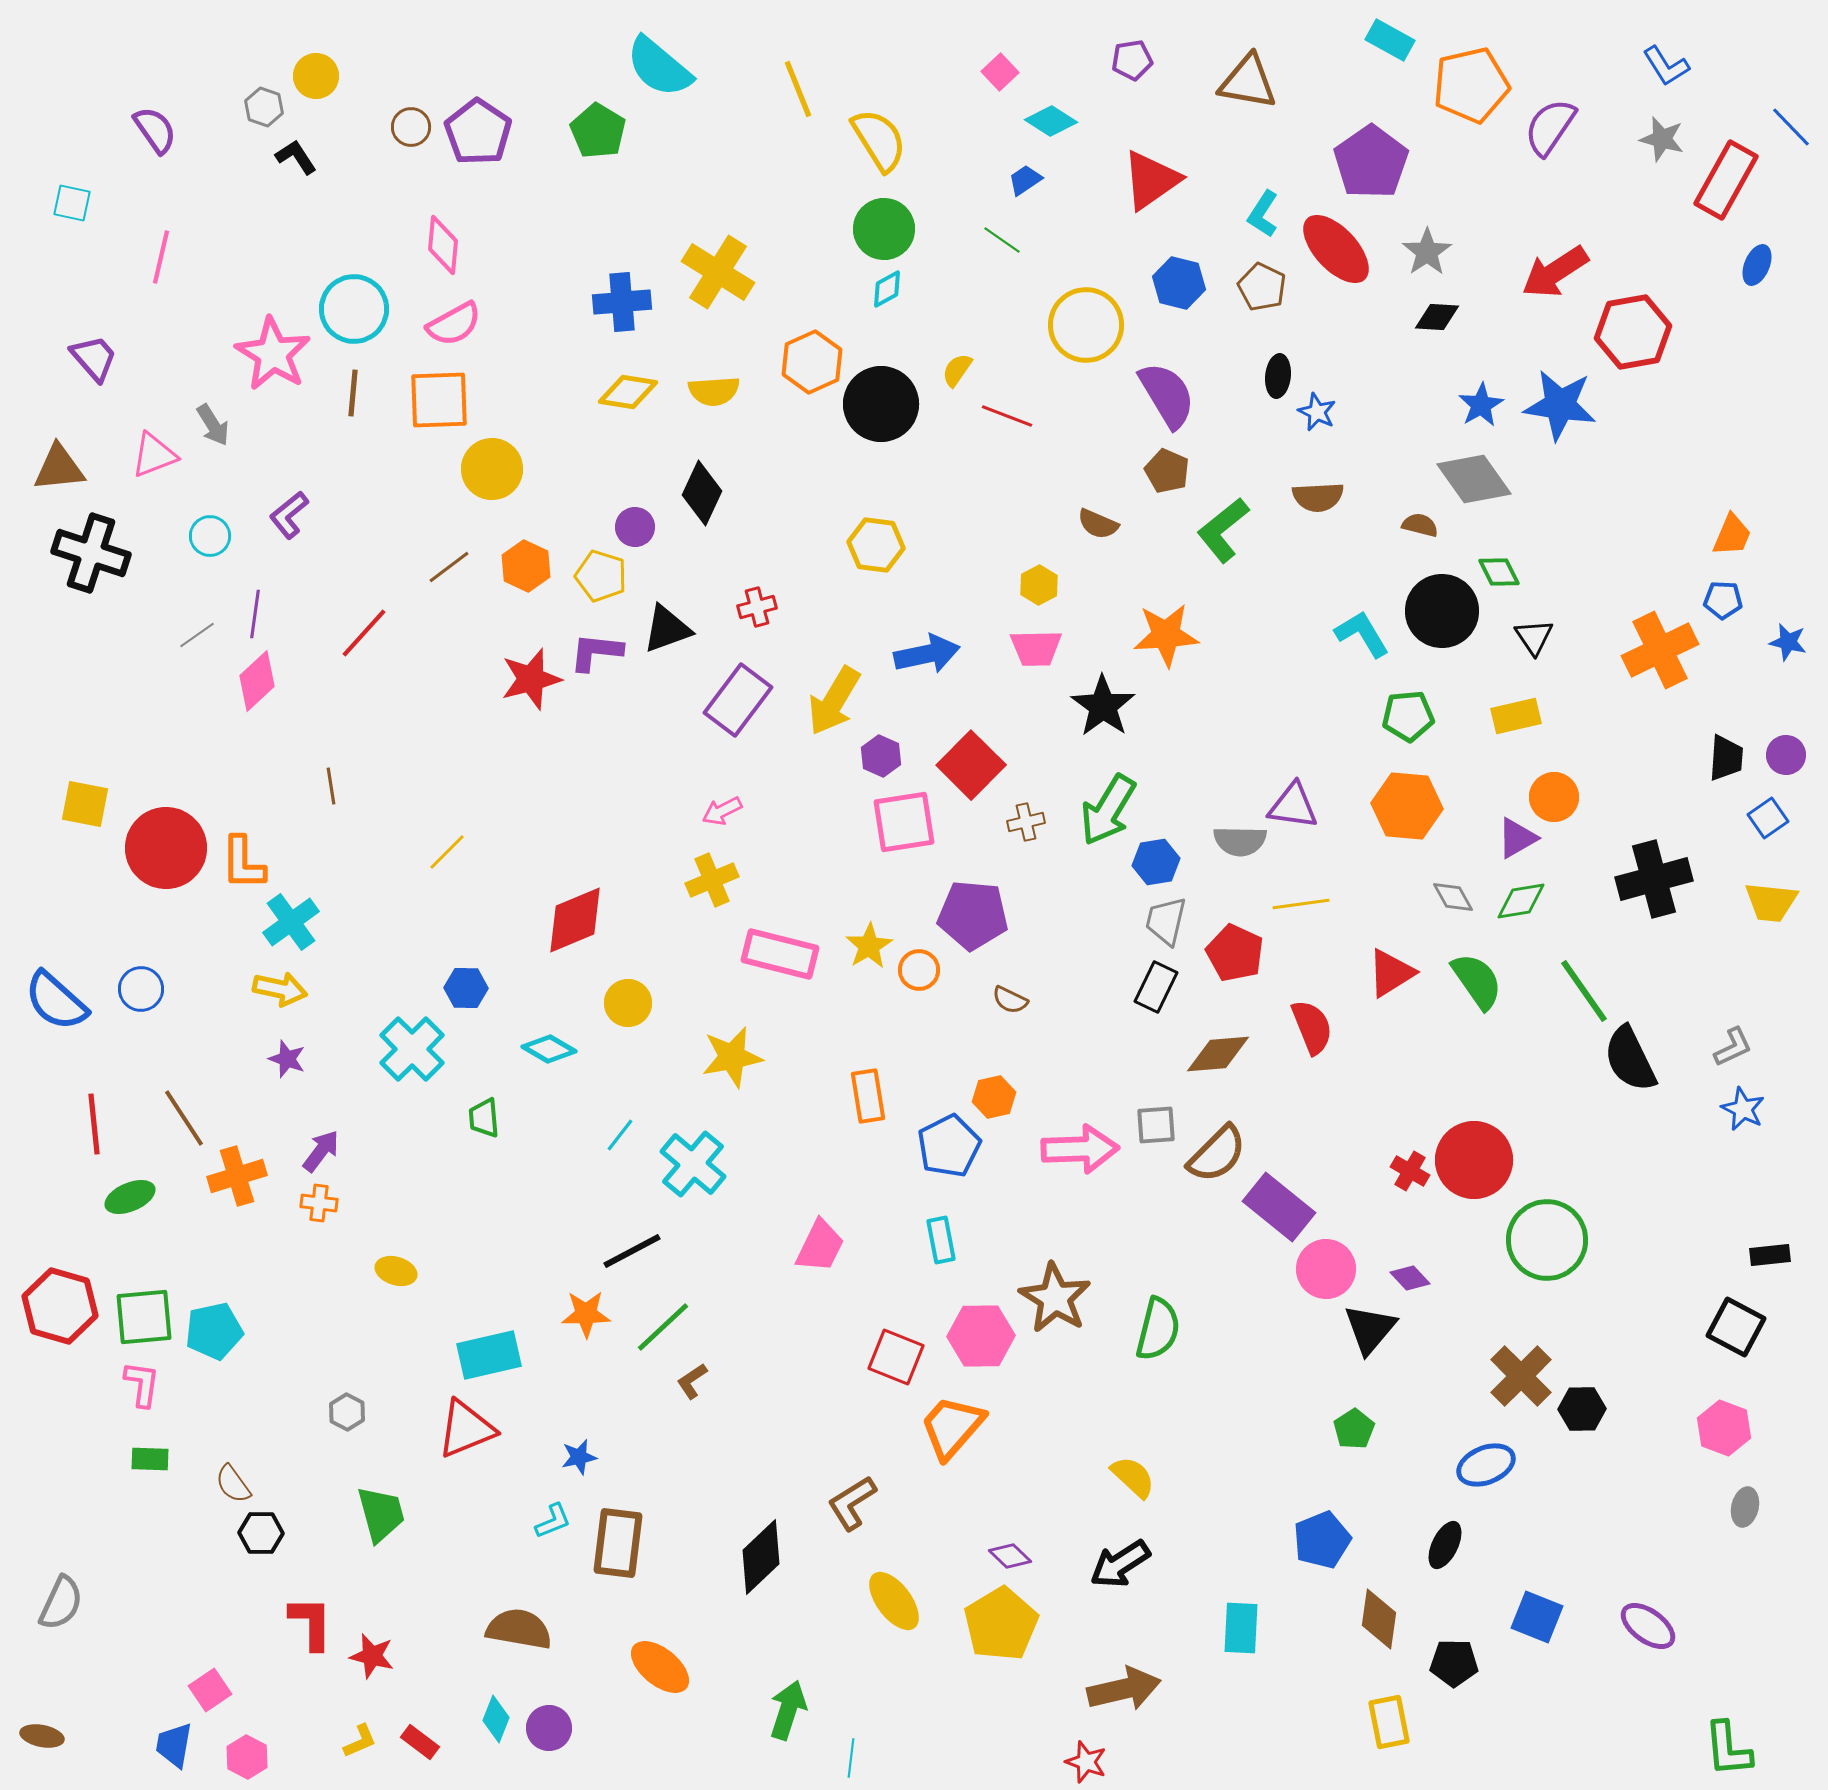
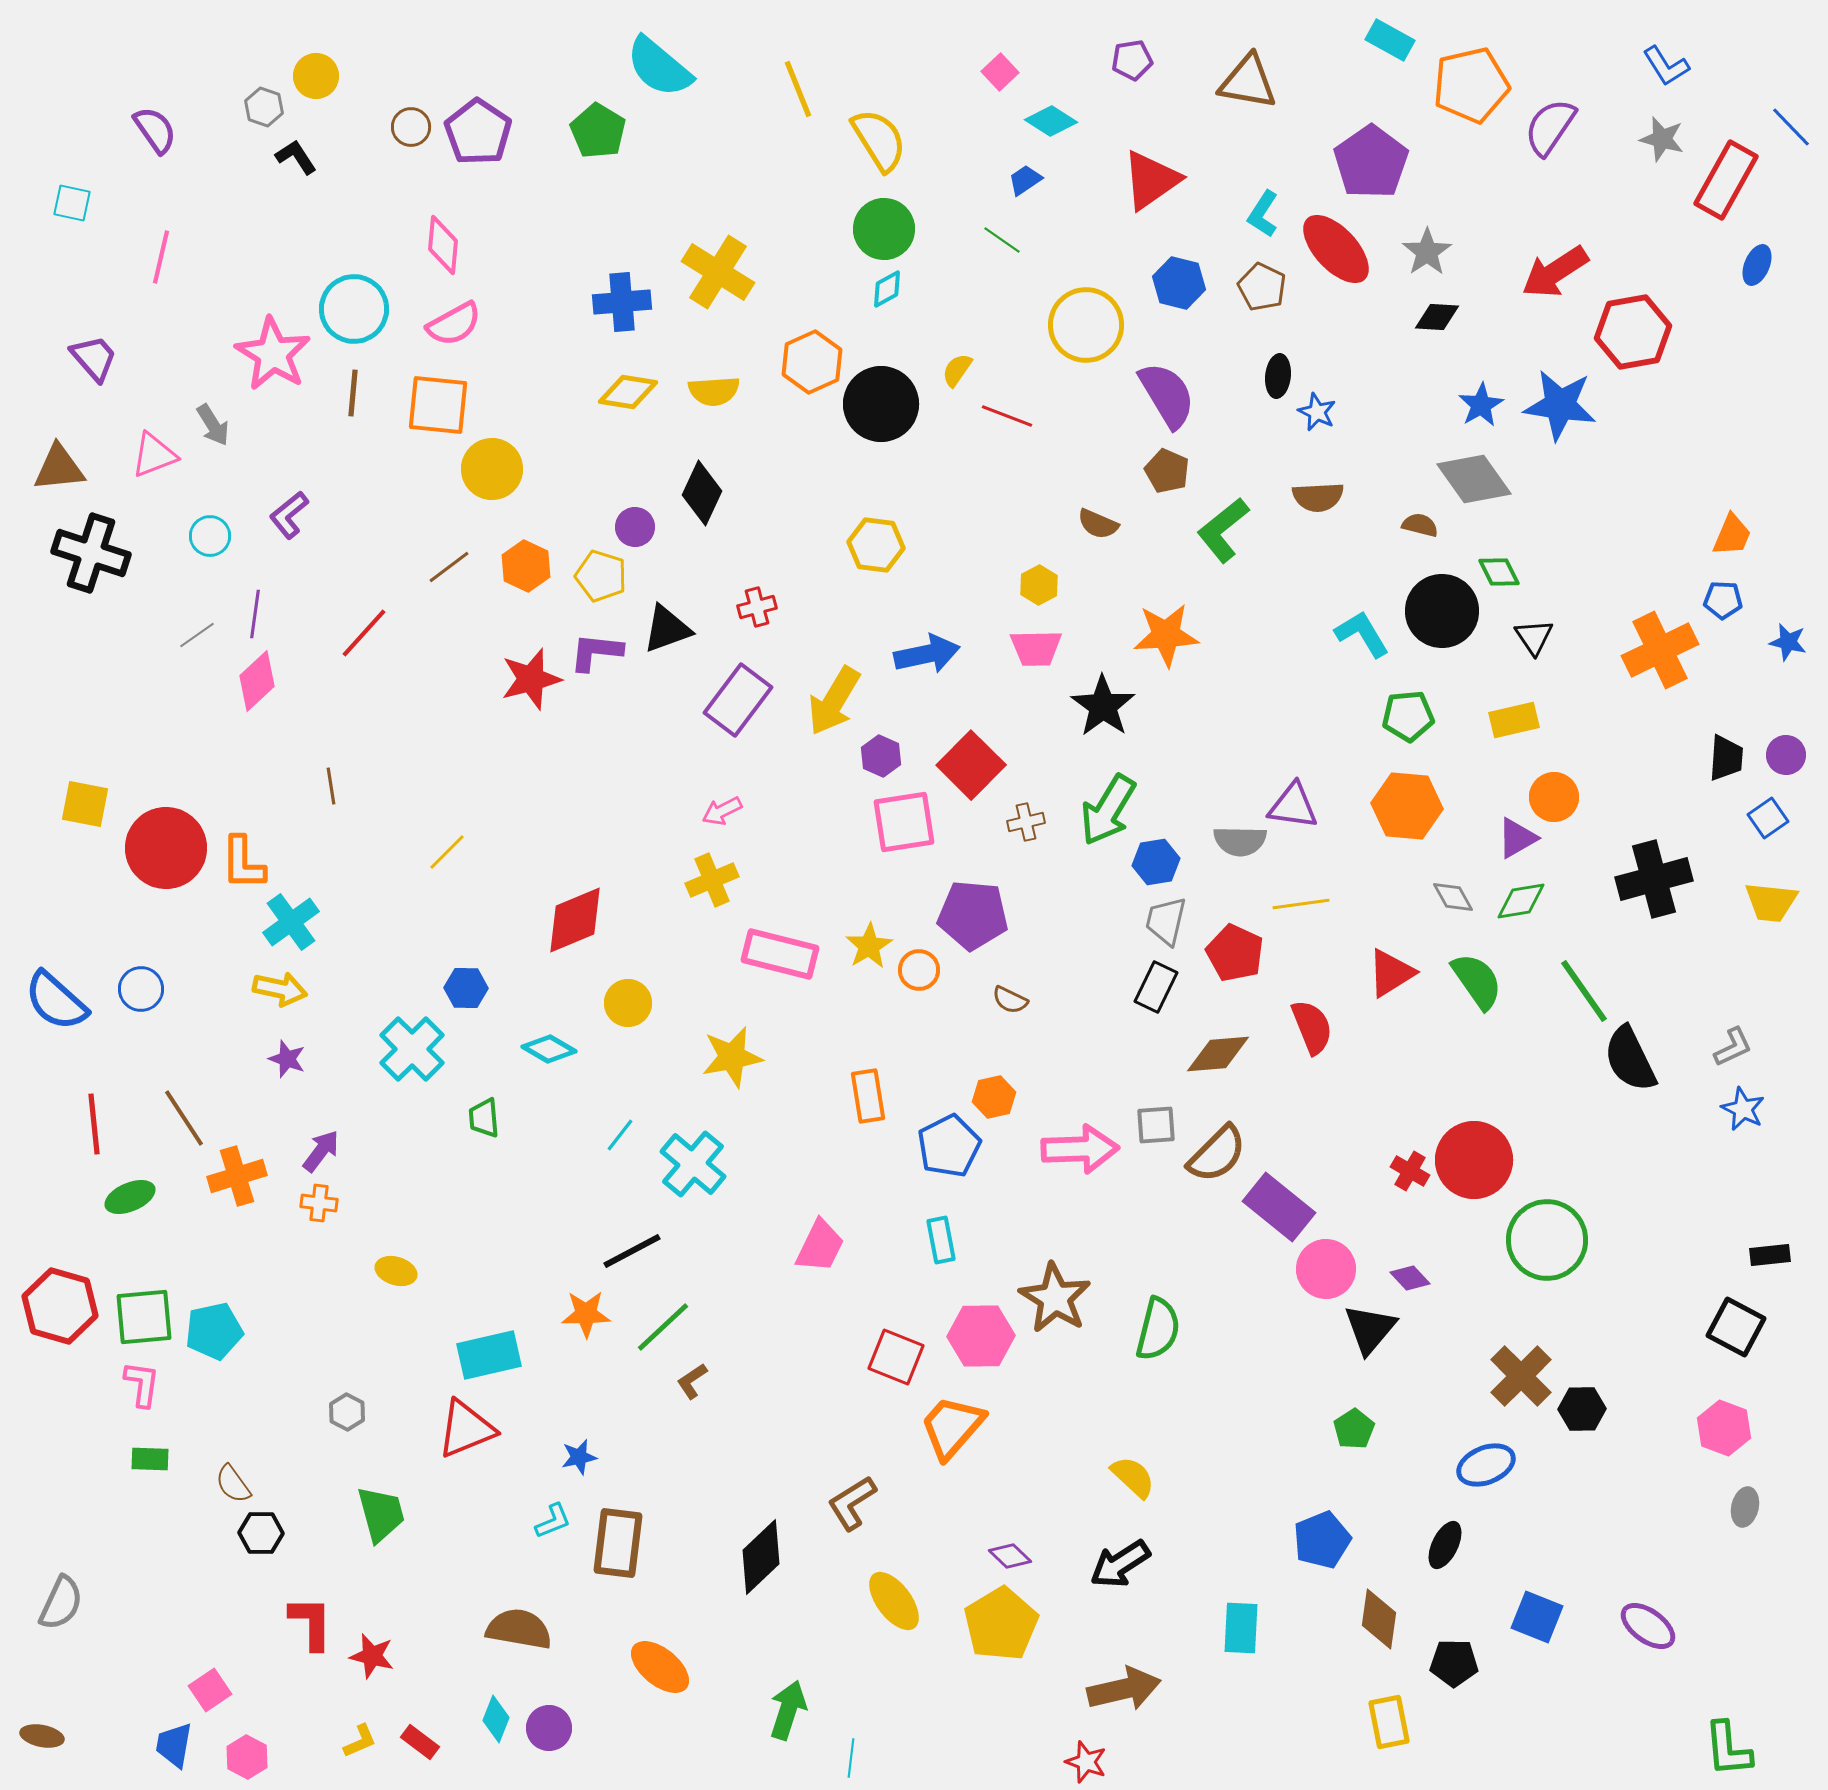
orange square at (439, 400): moved 1 px left, 5 px down; rotated 8 degrees clockwise
yellow rectangle at (1516, 716): moved 2 px left, 4 px down
